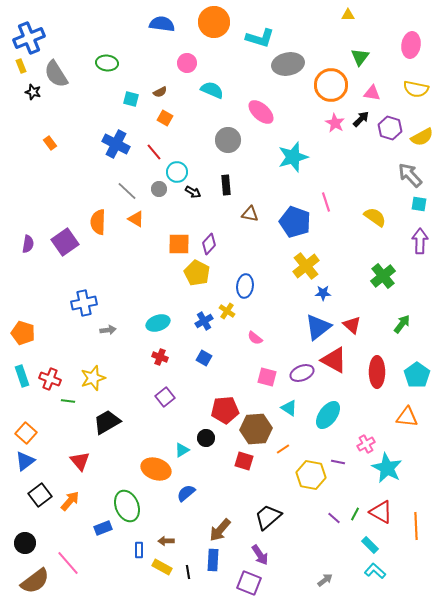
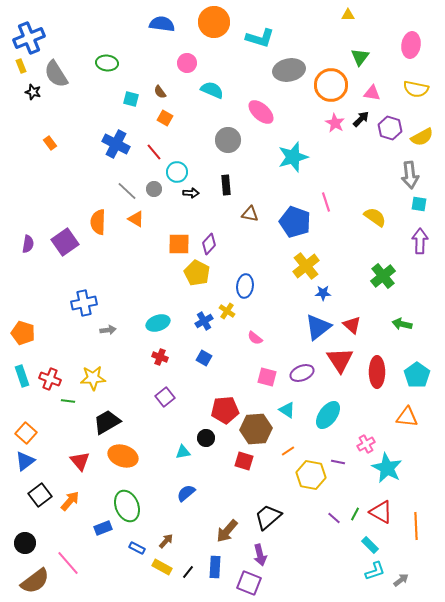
gray ellipse at (288, 64): moved 1 px right, 6 px down
brown semicircle at (160, 92): rotated 80 degrees clockwise
gray arrow at (410, 175): rotated 144 degrees counterclockwise
gray circle at (159, 189): moved 5 px left
black arrow at (193, 192): moved 2 px left, 1 px down; rotated 28 degrees counterclockwise
green arrow at (402, 324): rotated 114 degrees counterclockwise
red triangle at (334, 360): moved 6 px right; rotated 28 degrees clockwise
yellow star at (93, 378): rotated 15 degrees clockwise
cyan triangle at (289, 408): moved 2 px left, 2 px down
orange line at (283, 449): moved 5 px right, 2 px down
cyan triangle at (182, 450): moved 1 px right, 2 px down; rotated 21 degrees clockwise
orange ellipse at (156, 469): moved 33 px left, 13 px up
brown arrow at (220, 530): moved 7 px right, 1 px down
brown arrow at (166, 541): rotated 133 degrees clockwise
blue rectangle at (139, 550): moved 2 px left, 2 px up; rotated 63 degrees counterclockwise
purple arrow at (260, 555): rotated 20 degrees clockwise
blue rectangle at (213, 560): moved 2 px right, 7 px down
cyan L-shape at (375, 571): rotated 120 degrees clockwise
black line at (188, 572): rotated 48 degrees clockwise
gray arrow at (325, 580): moved 76 px right
